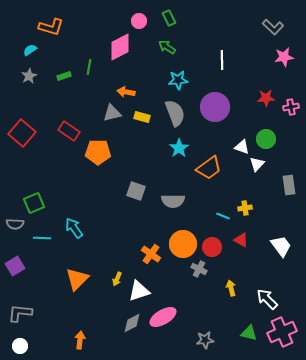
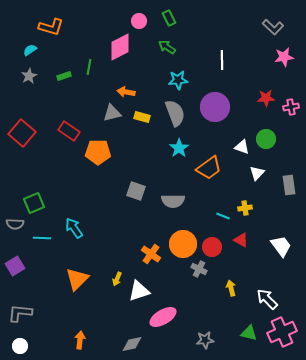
white triangle at (257, 164): moved 9 px down
gray diamond at (132, 323): moved 21 px down; rotated 15 degrees clockwise
